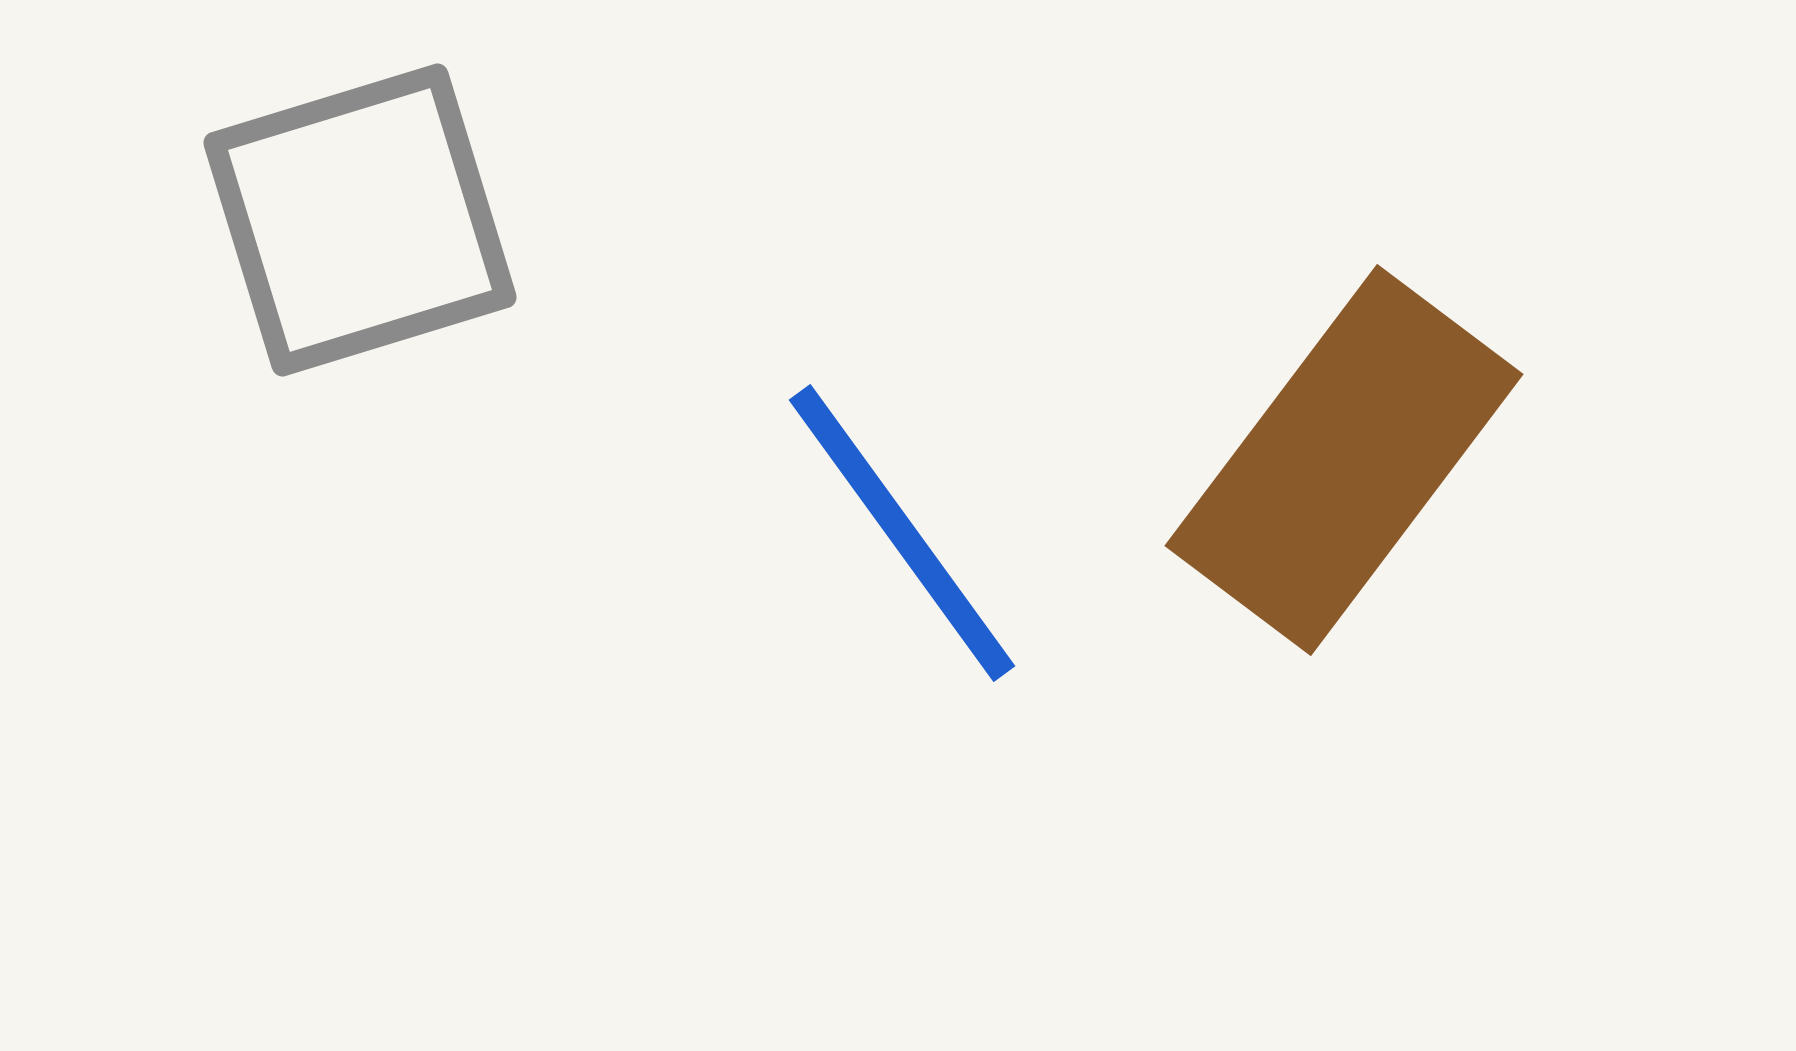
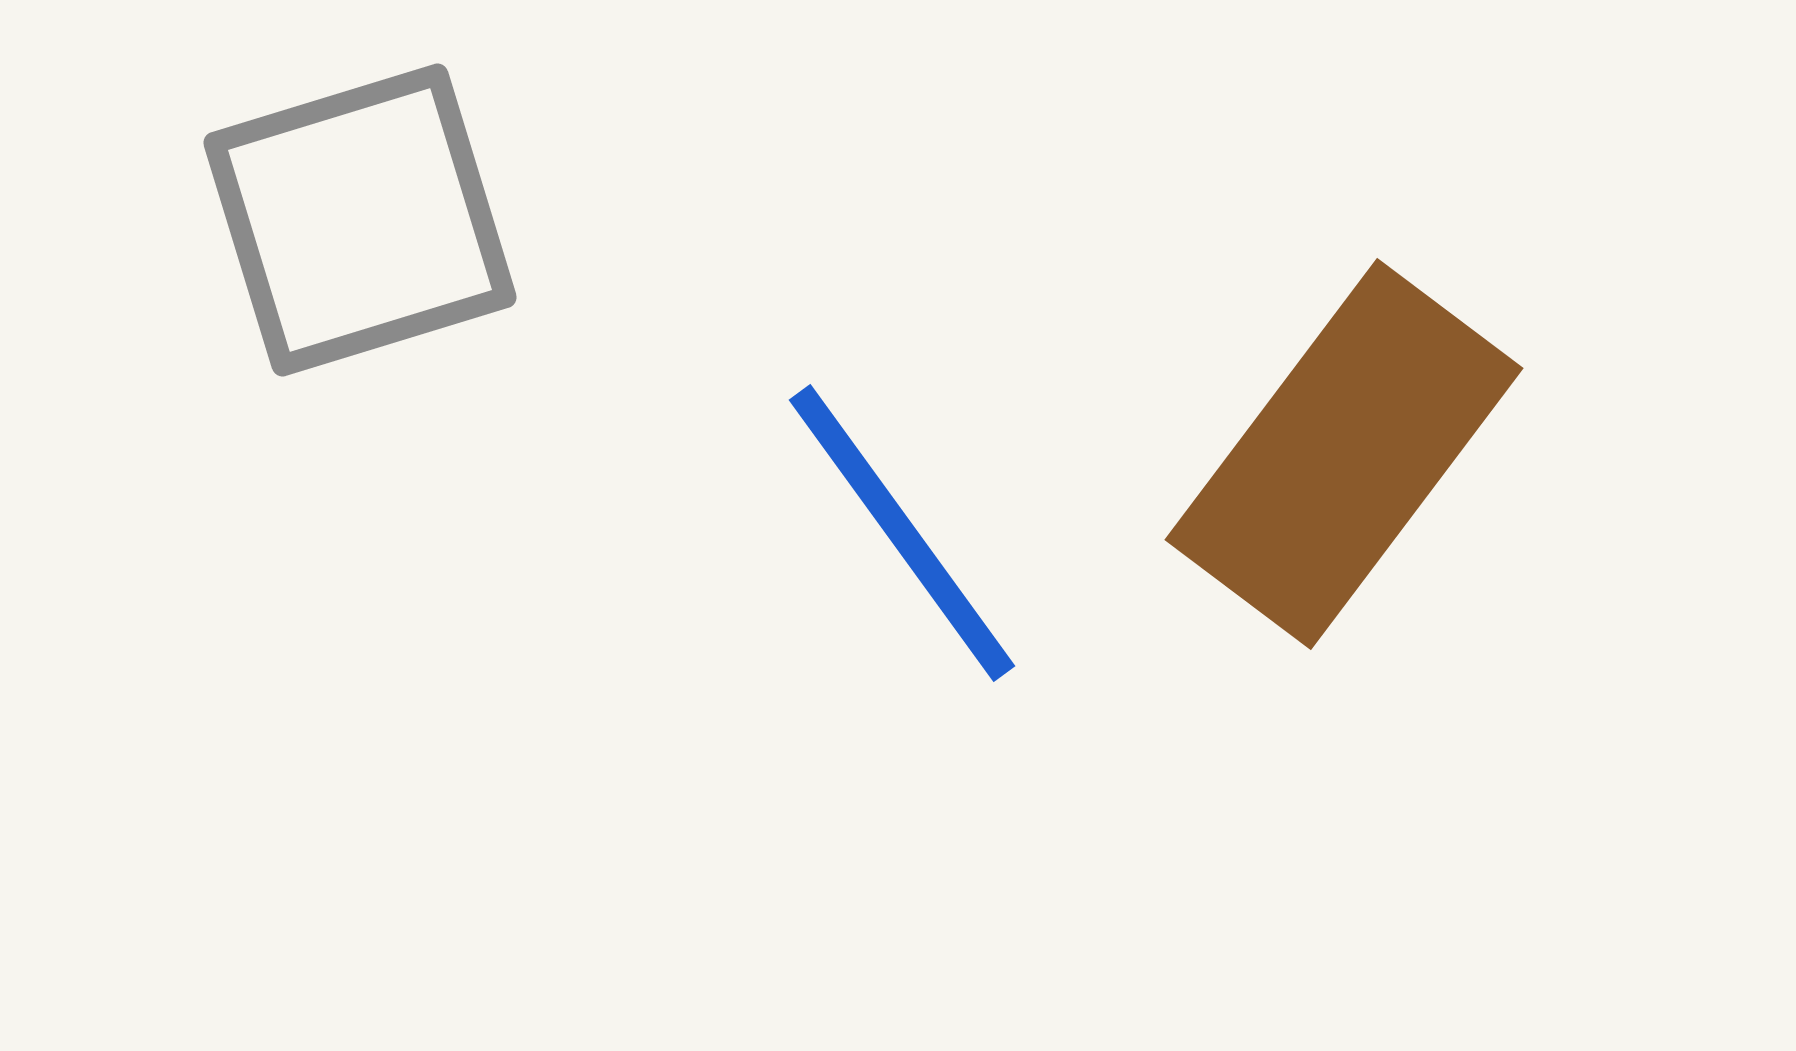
brown rectangle: moved 6 px up
